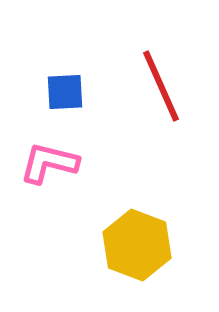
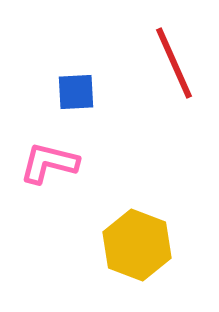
red line: moved 13 px right, 23 px up
blue square: moved 11 px right
